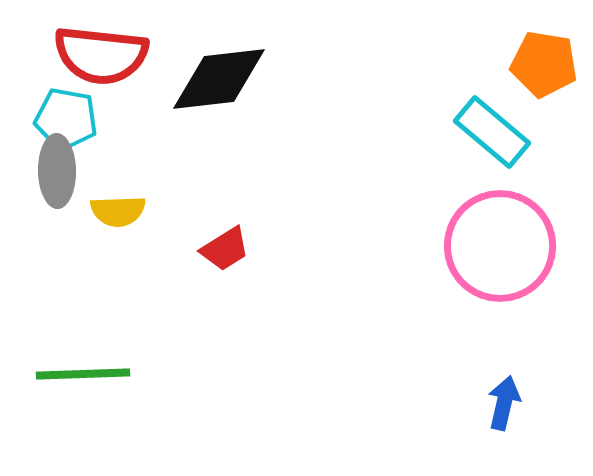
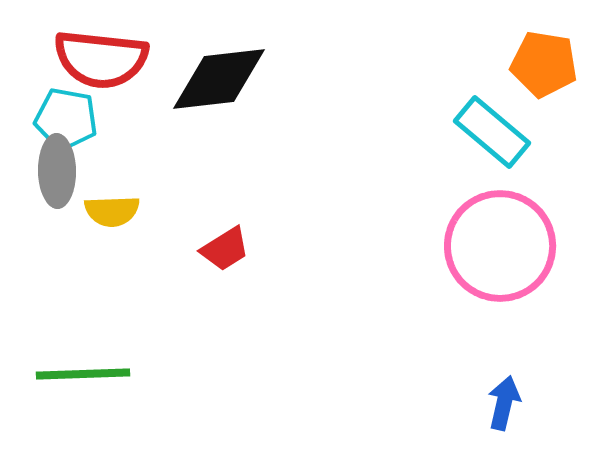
red semicircle: moved 4 px down
yellow semicircle: moved 6 px left
